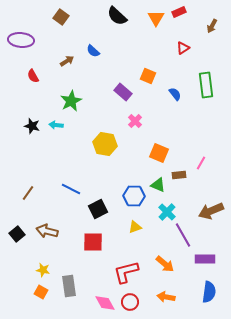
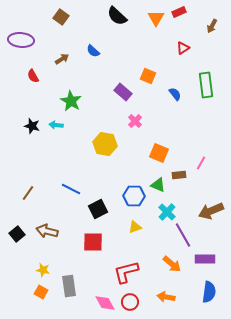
brown arrow at (67, 61): moved 5 px left, 2 px up
green star at (71, 101): rotated 15 degrees counterclockwise
orange arrow at (165, 264): moved 7 px right
